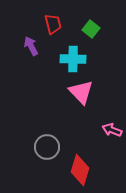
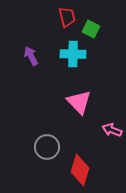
red trapezoid: moved 14 px right, 7 px up
green square: rotated 12 degrees counterclockwise
purple arrow: moved 10 px down
cyan cross: moved 5 px up
pink triangle: moved 2 px left, 10 px down
